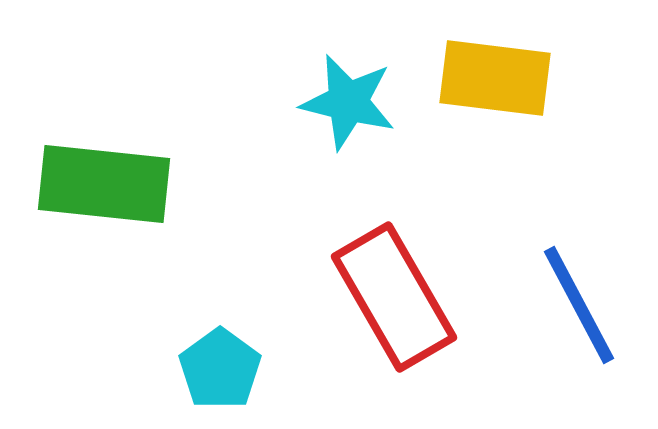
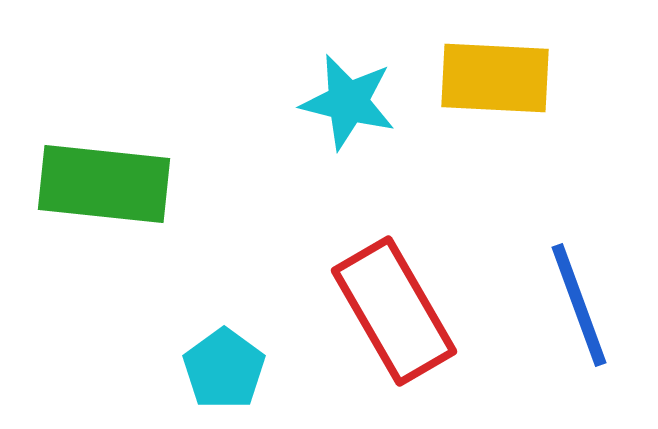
yellow rectangle: rotated 4 degrees counterclockwise
red rectangle: moved 14 px down
blue line: rotated 8 degrees clockwise
cyan pentagon: moved 4 px right
